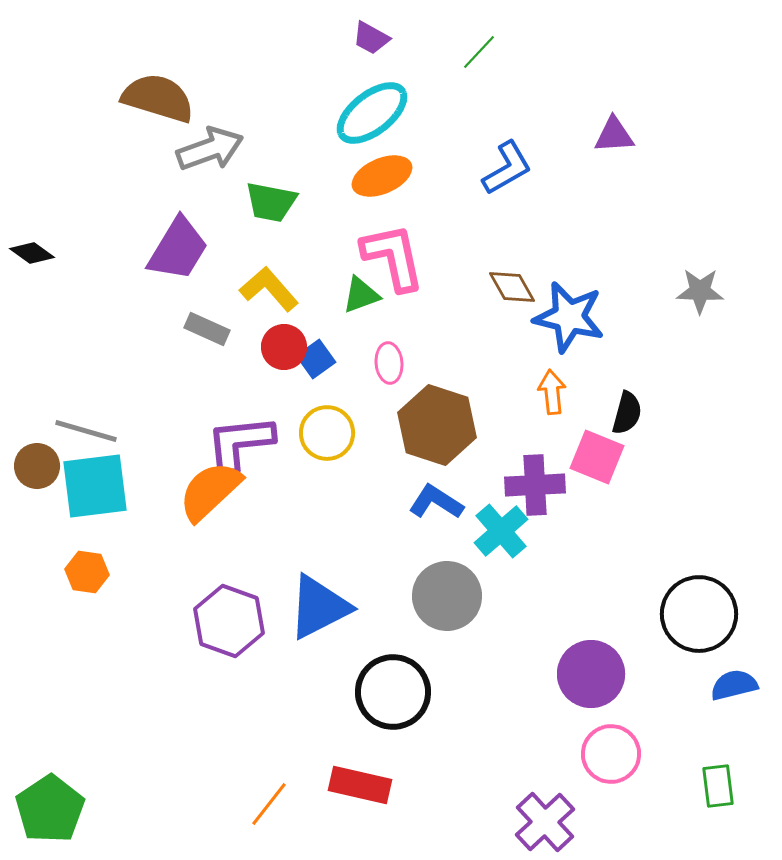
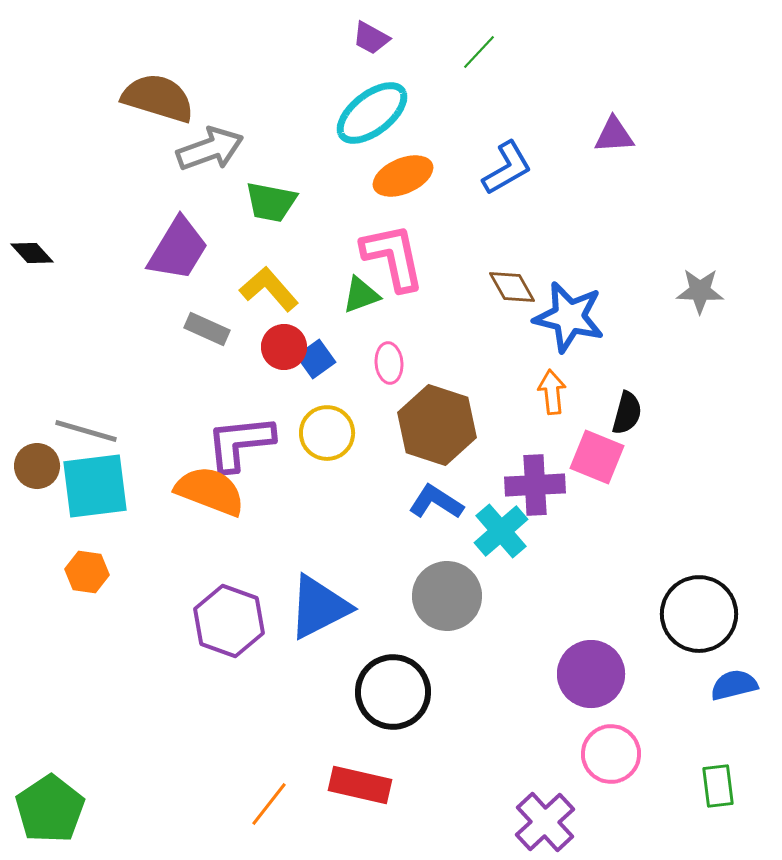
orange ellipse at (382, 176): moved 21 px right
black diamond at (32, 253): rotated 12 degrees clockwise
orange semicircle at (210, 491): rotated 64 degrees clockwise
